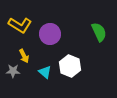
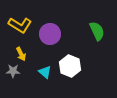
green semicircle: moved 2 px left, 1 px up
yellow arrow: moved 3 px left, 2 px up
